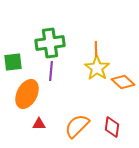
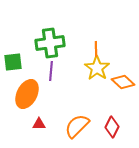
red diamond: rotated 20 degrees clockwise
